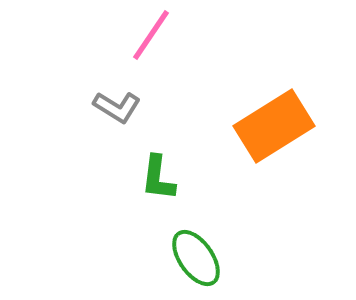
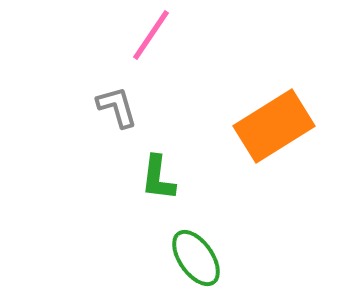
gray L-shape: rotated 138 degrees counterclockwise
